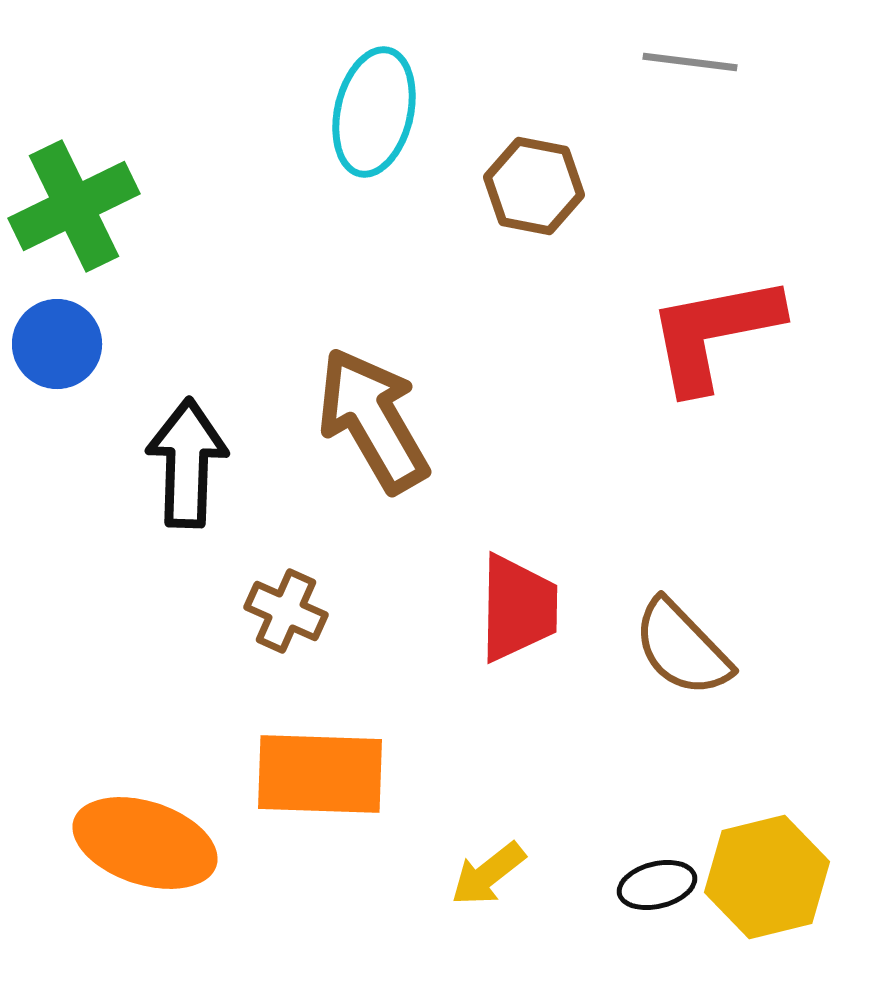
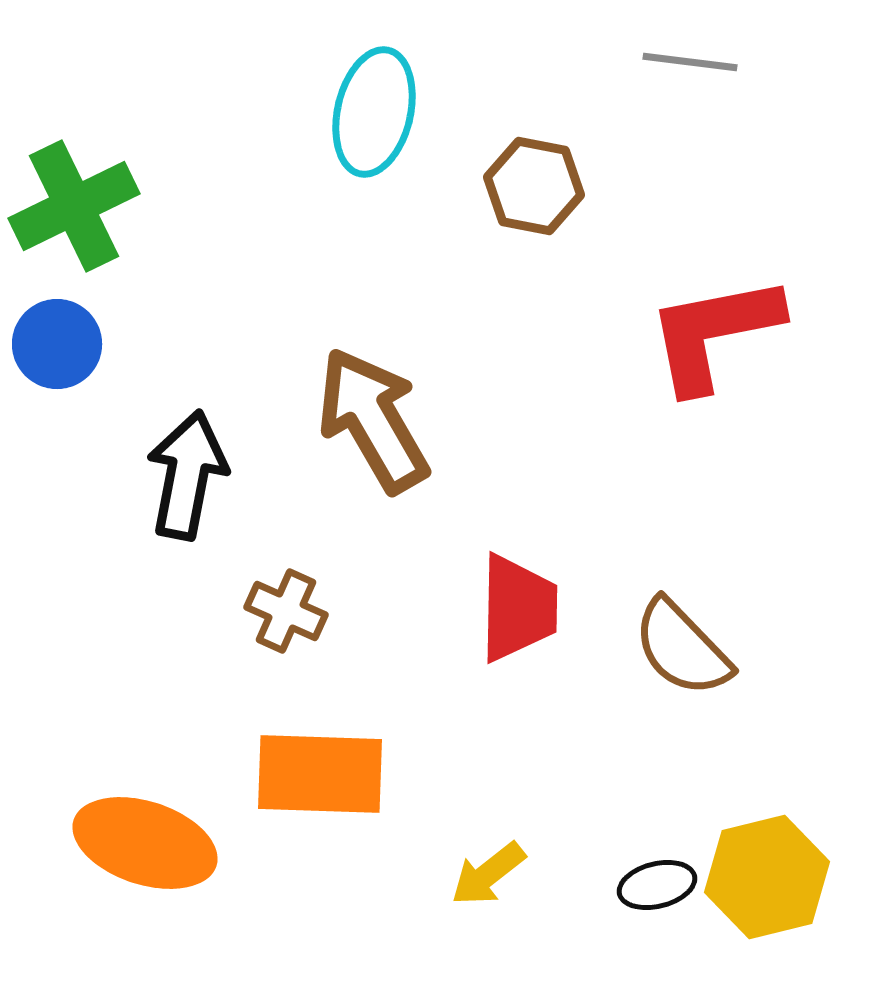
black arrow: moved 12 px down; rotated 9 degrees clockwise
